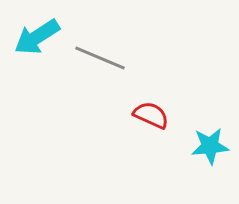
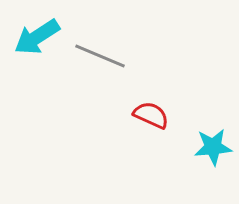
gray line: moved 2 px up
cyan star: moved 3 px right, 1 px down
